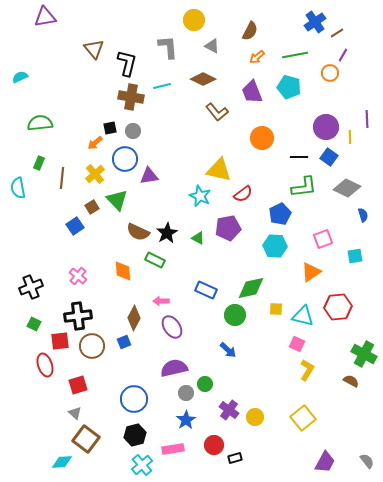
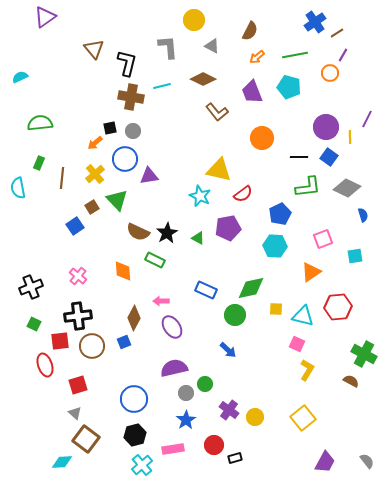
purple triangle at (45, 17): rotated 25 degrees counterclockwise
purple line at (367, 119): rotated 30 degrees clockwise
green L-shape at (304, 187): moved 4 px right
